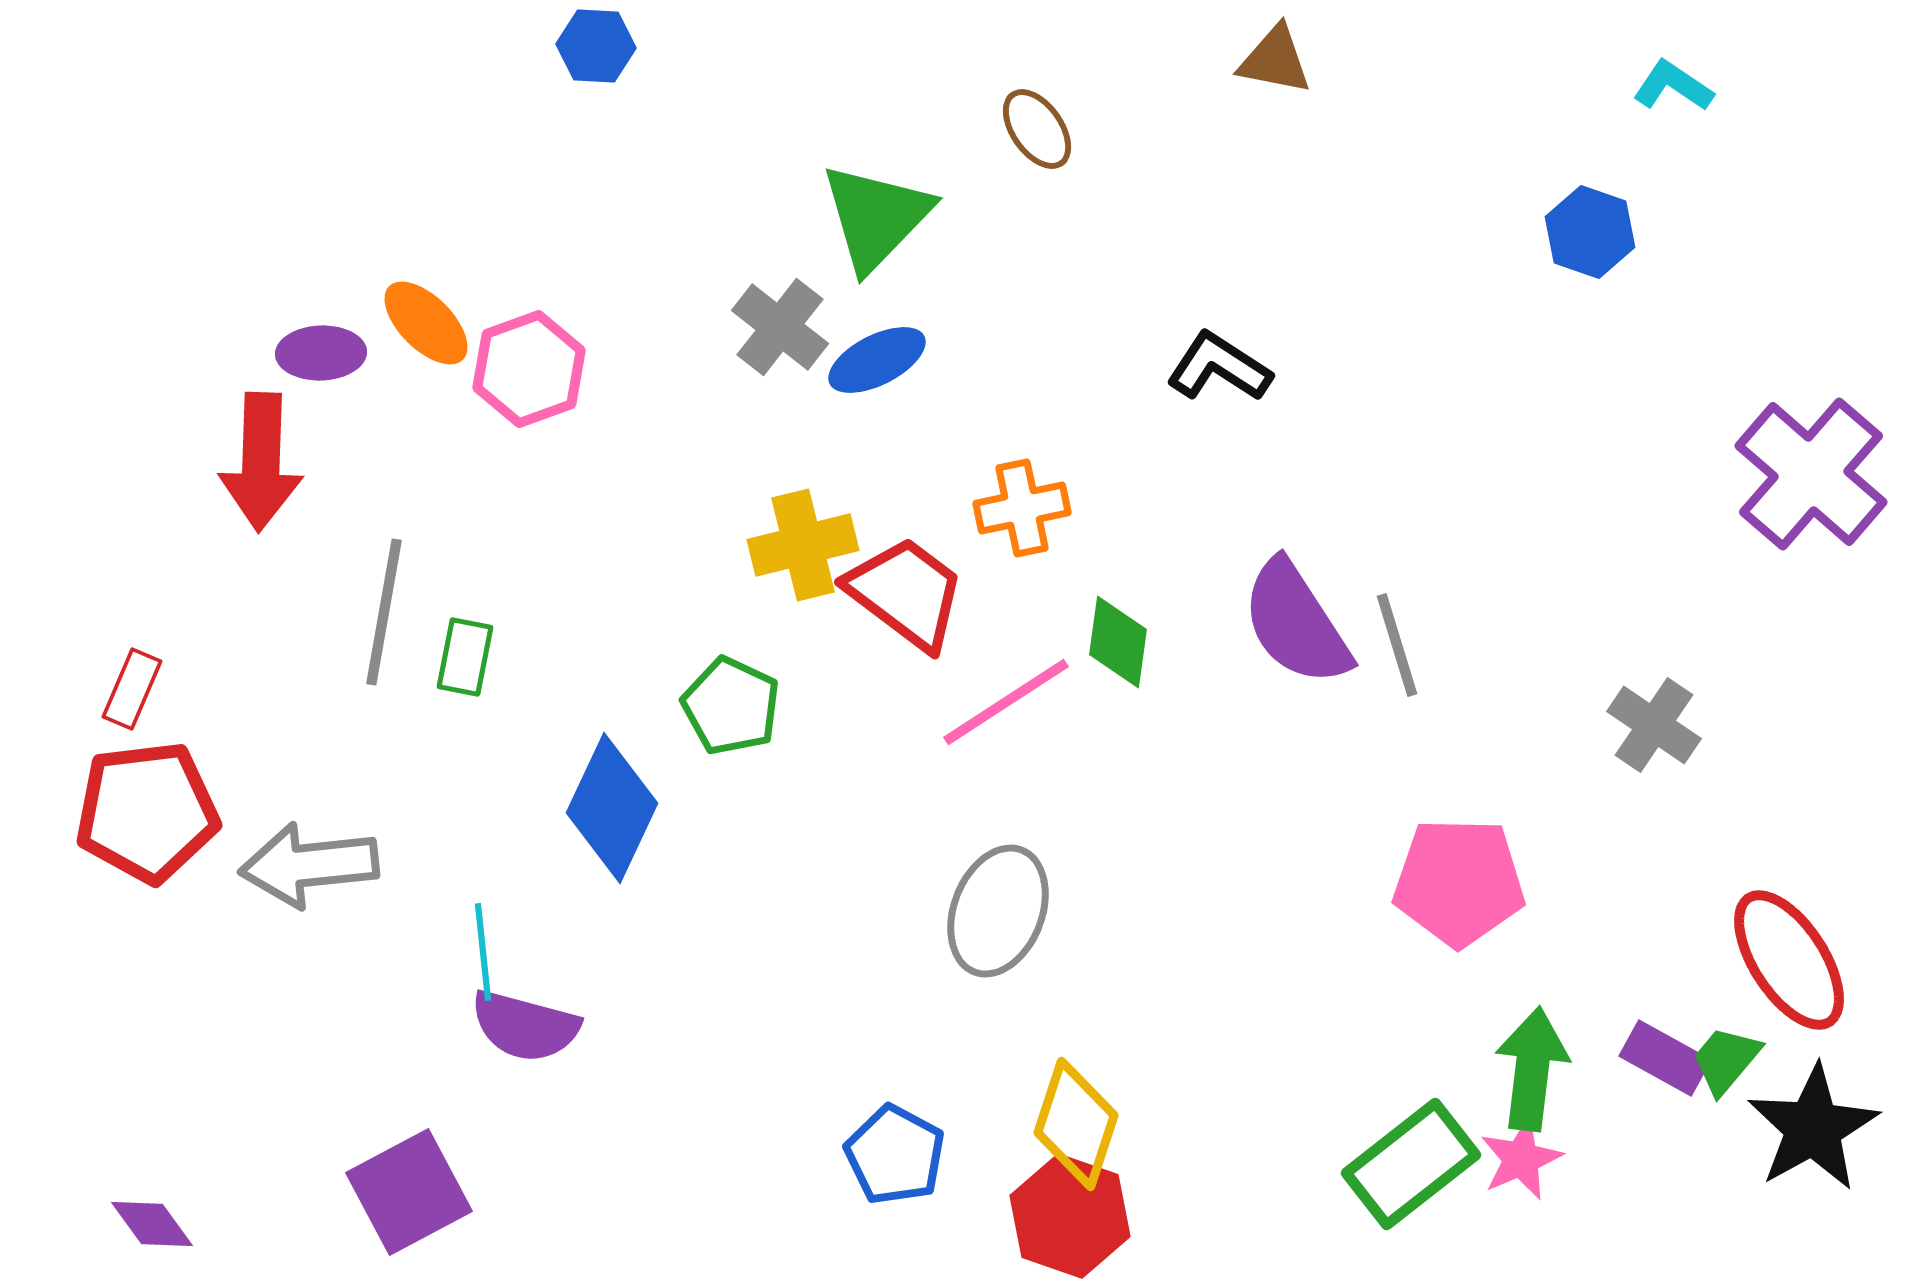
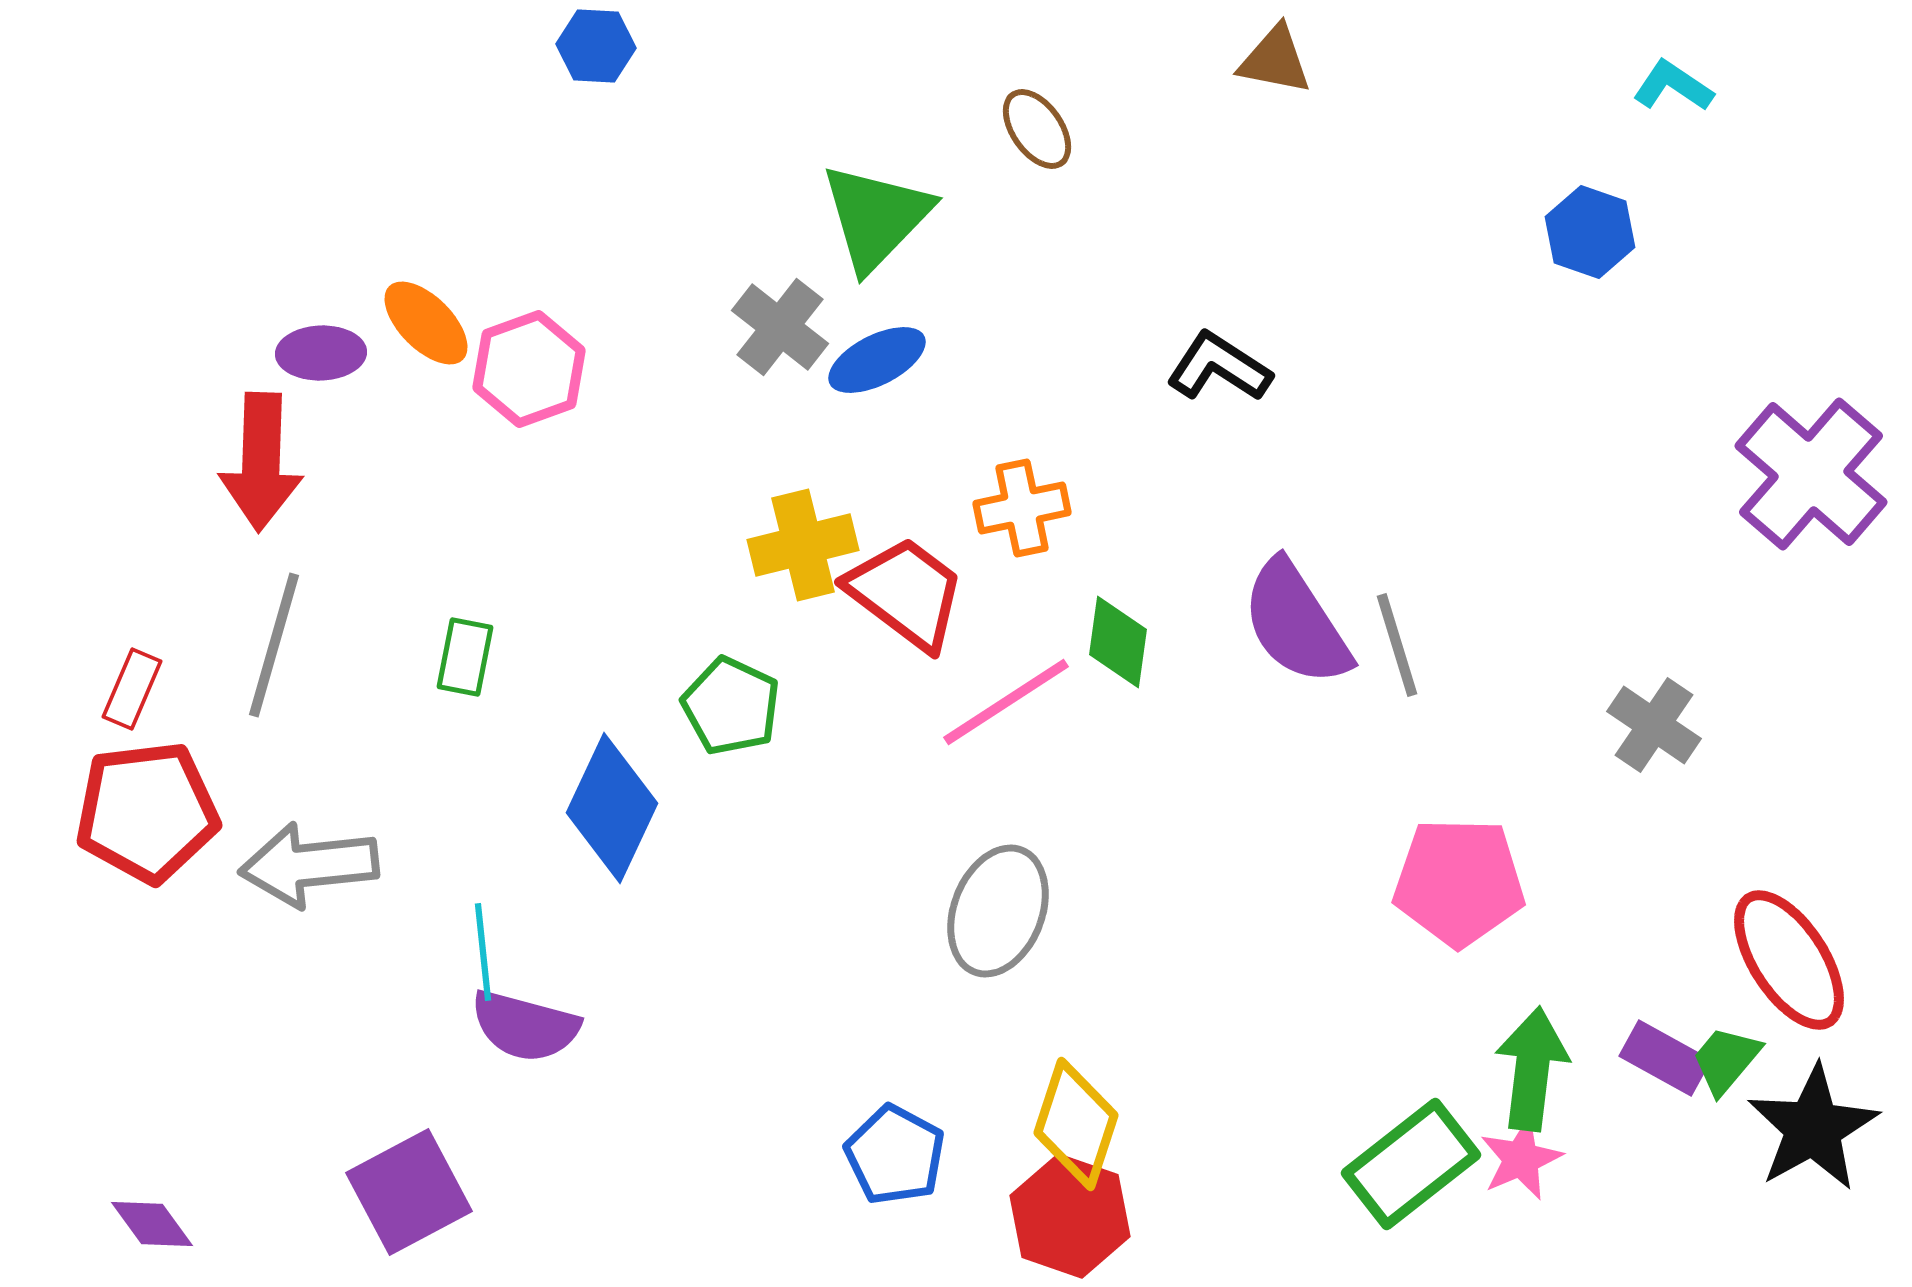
gray line at (384, 612): moved 110 px left, 33 px down; rotated 6 degrees clockwise
